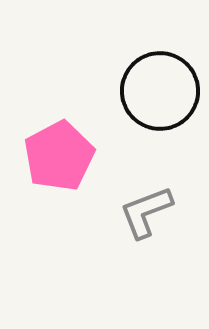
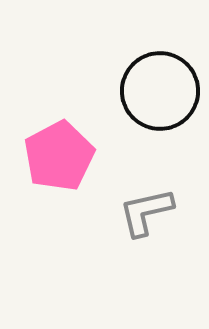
gray L-shape: rotated 8 degrees clockwise
